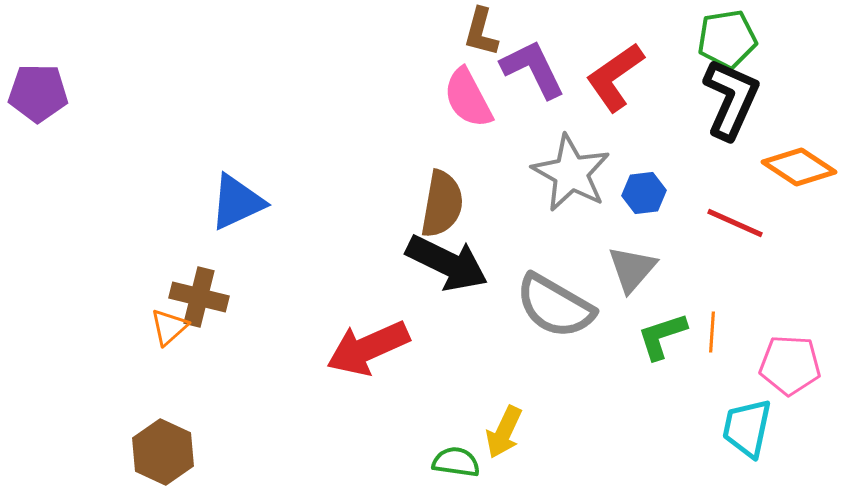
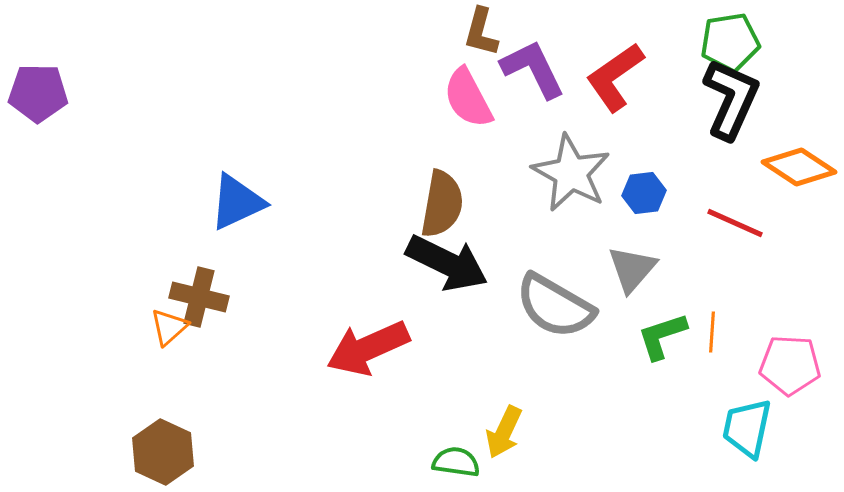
green pentagon: moved 3 px right, 3 px down
